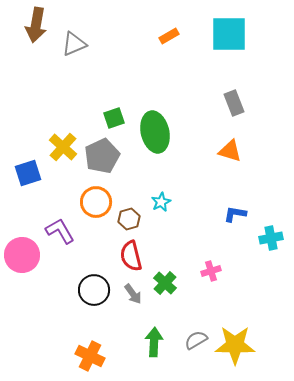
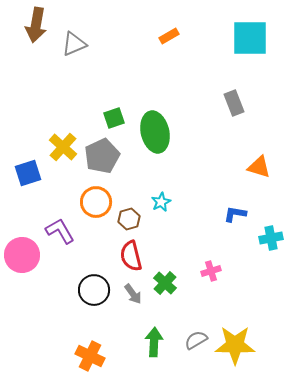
cyan square: moved 21 px right, 4 px down
orange triangle: moved 29 px right, 16 px down
